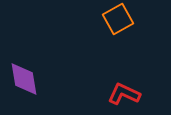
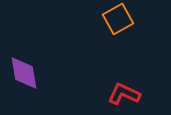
purple diamond: moved 6 px up
